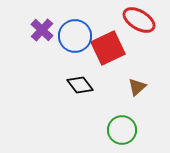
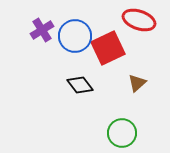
red ellipse: rotated 12 degrees counterclockwise
purple cross: rotated 15 degrees clockwise
brown triangle: moved 4 px up
green circle: moved 3 px down
